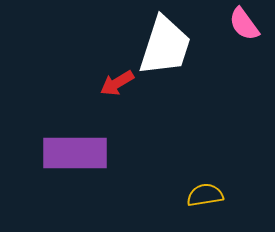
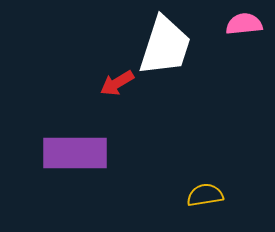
pink semicircle: rotated 120 degrees clockwise
